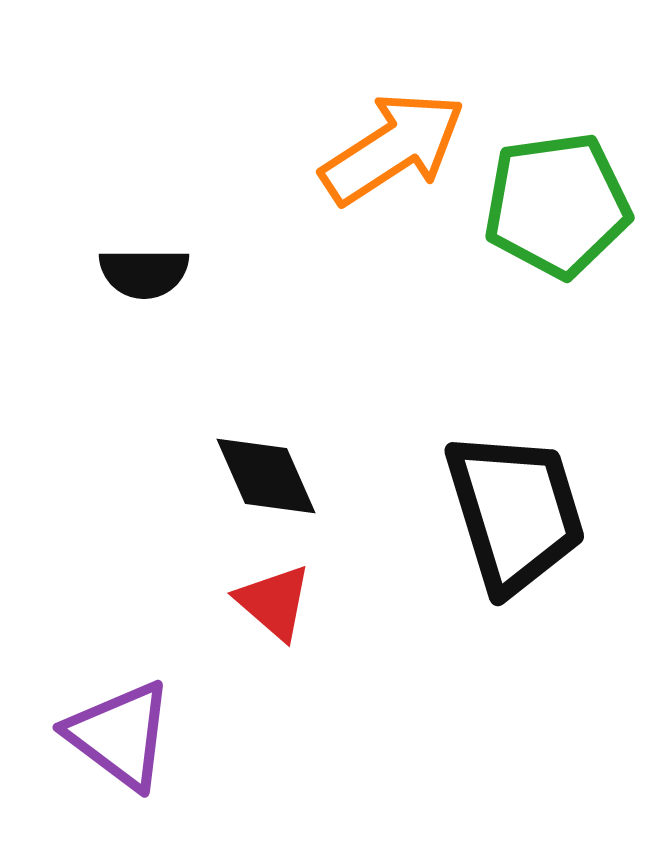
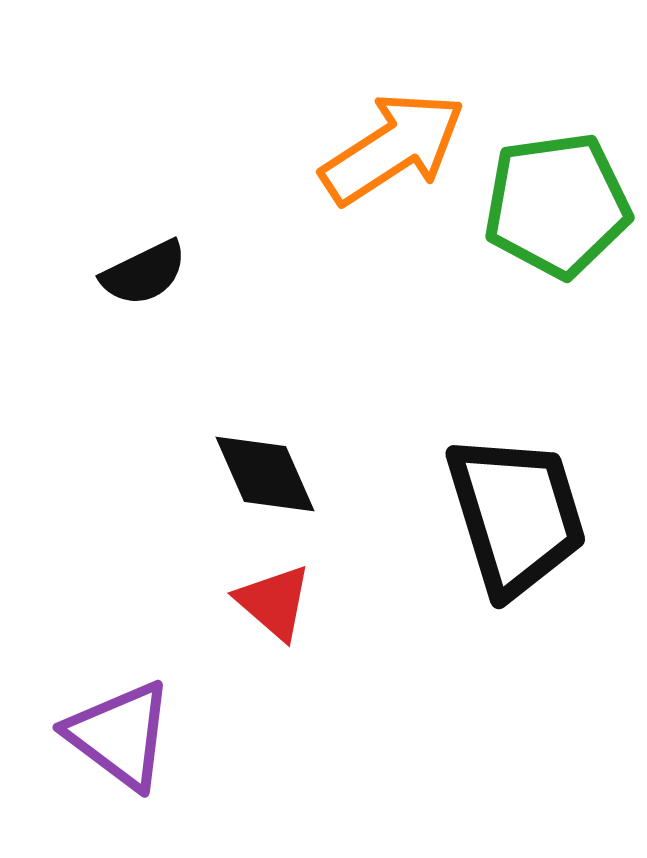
black semicircle: rotated 26 degrees counterclockwise
black diamond: moved 1 px left, 2 px up
black trapezoid: moved 1 px right, 3 px down
